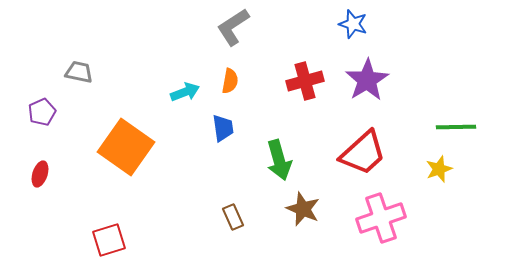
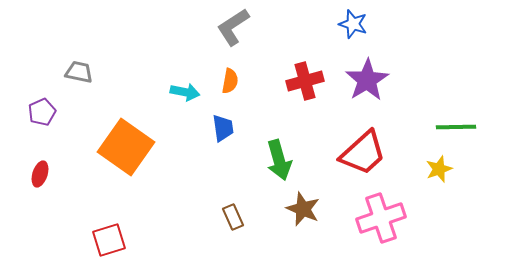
cyan arrow: rotated 32 degrees clockwise
